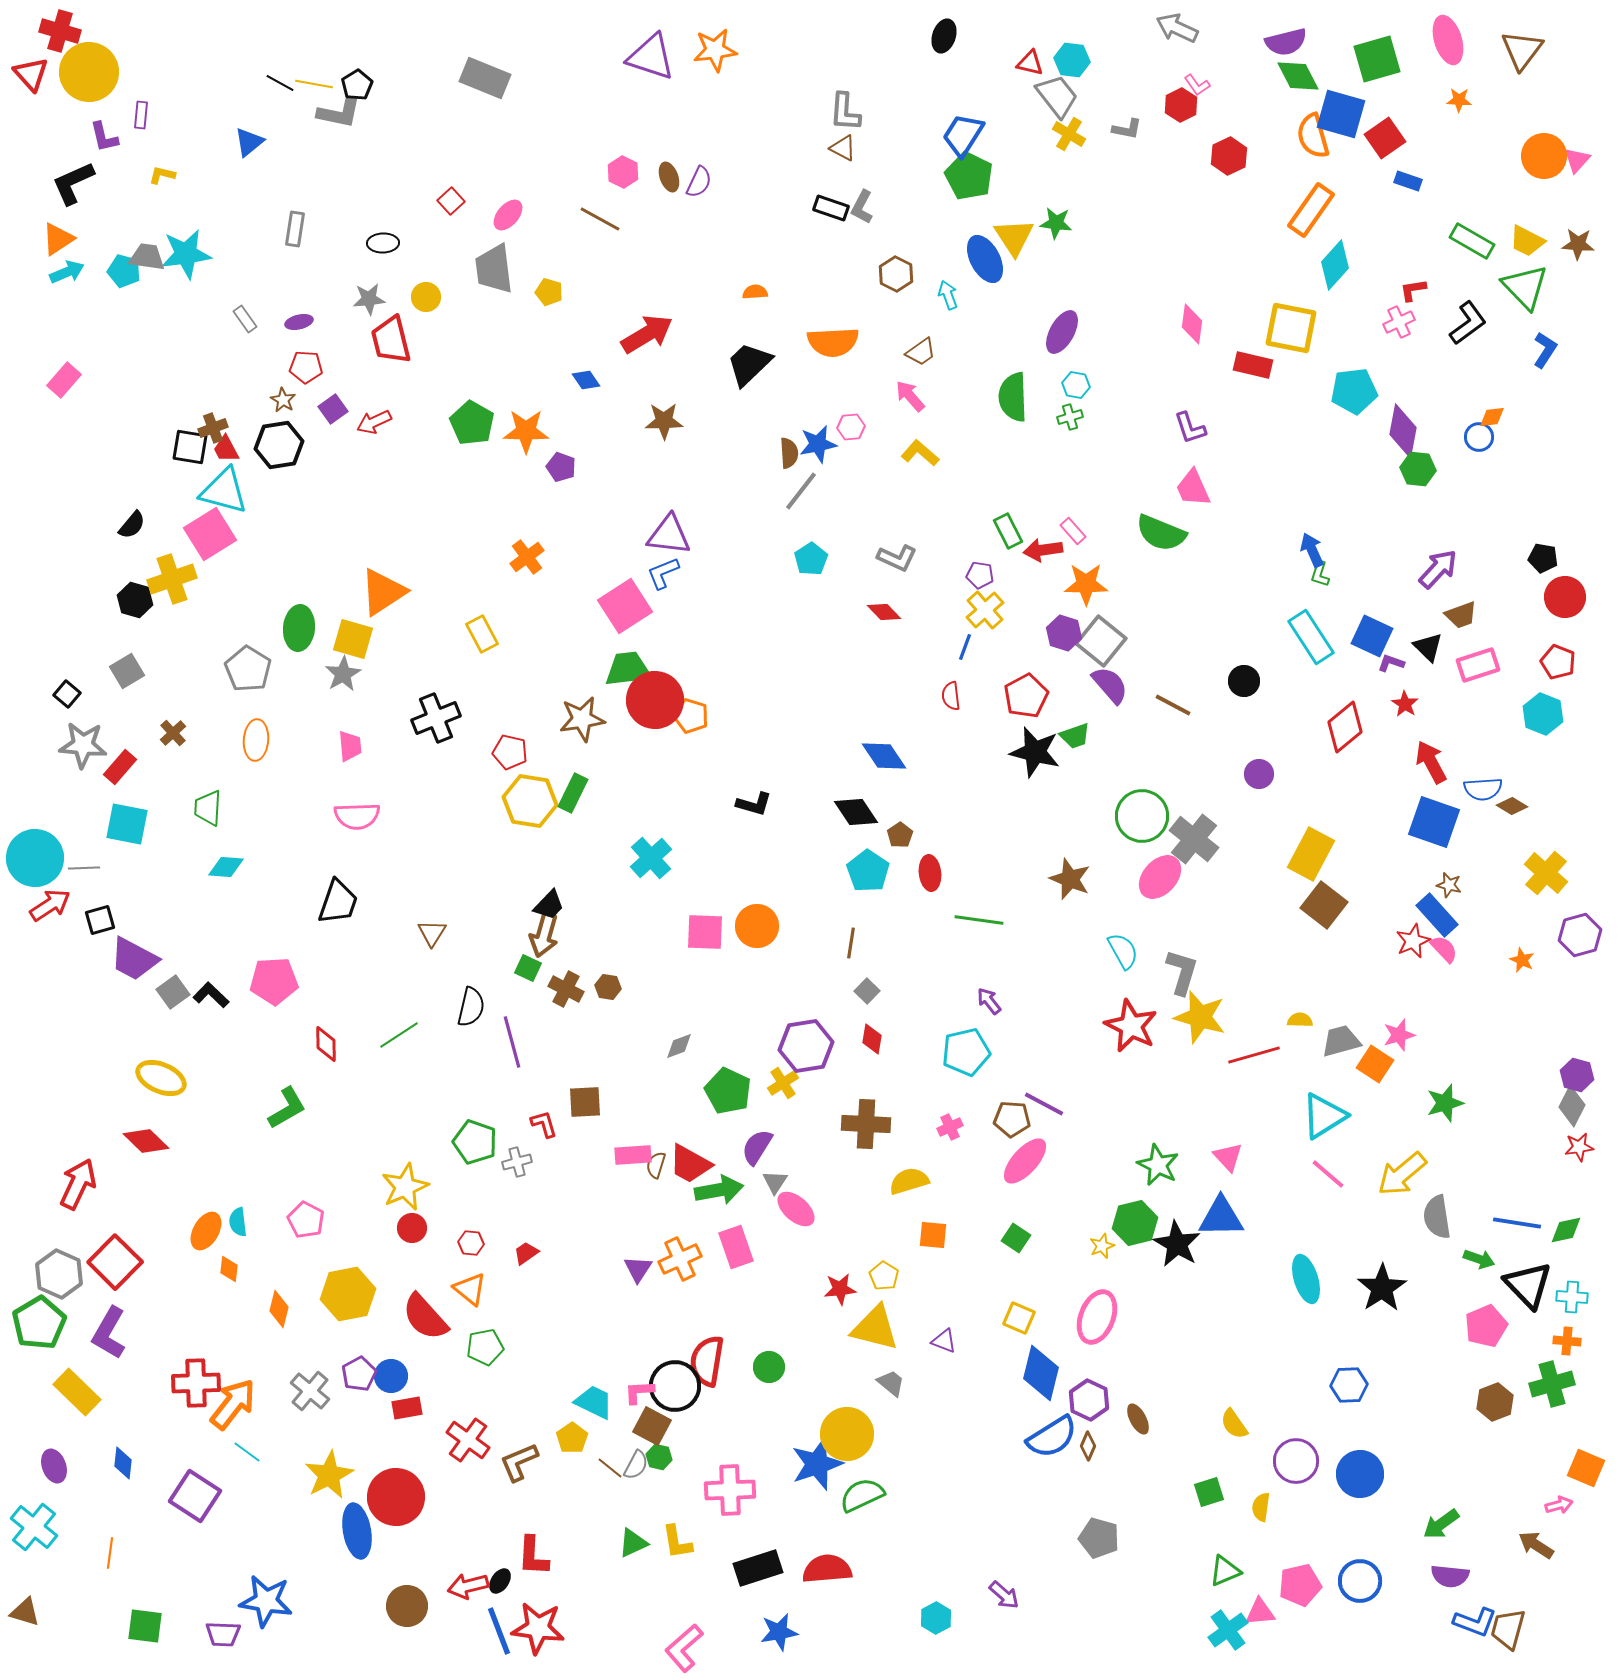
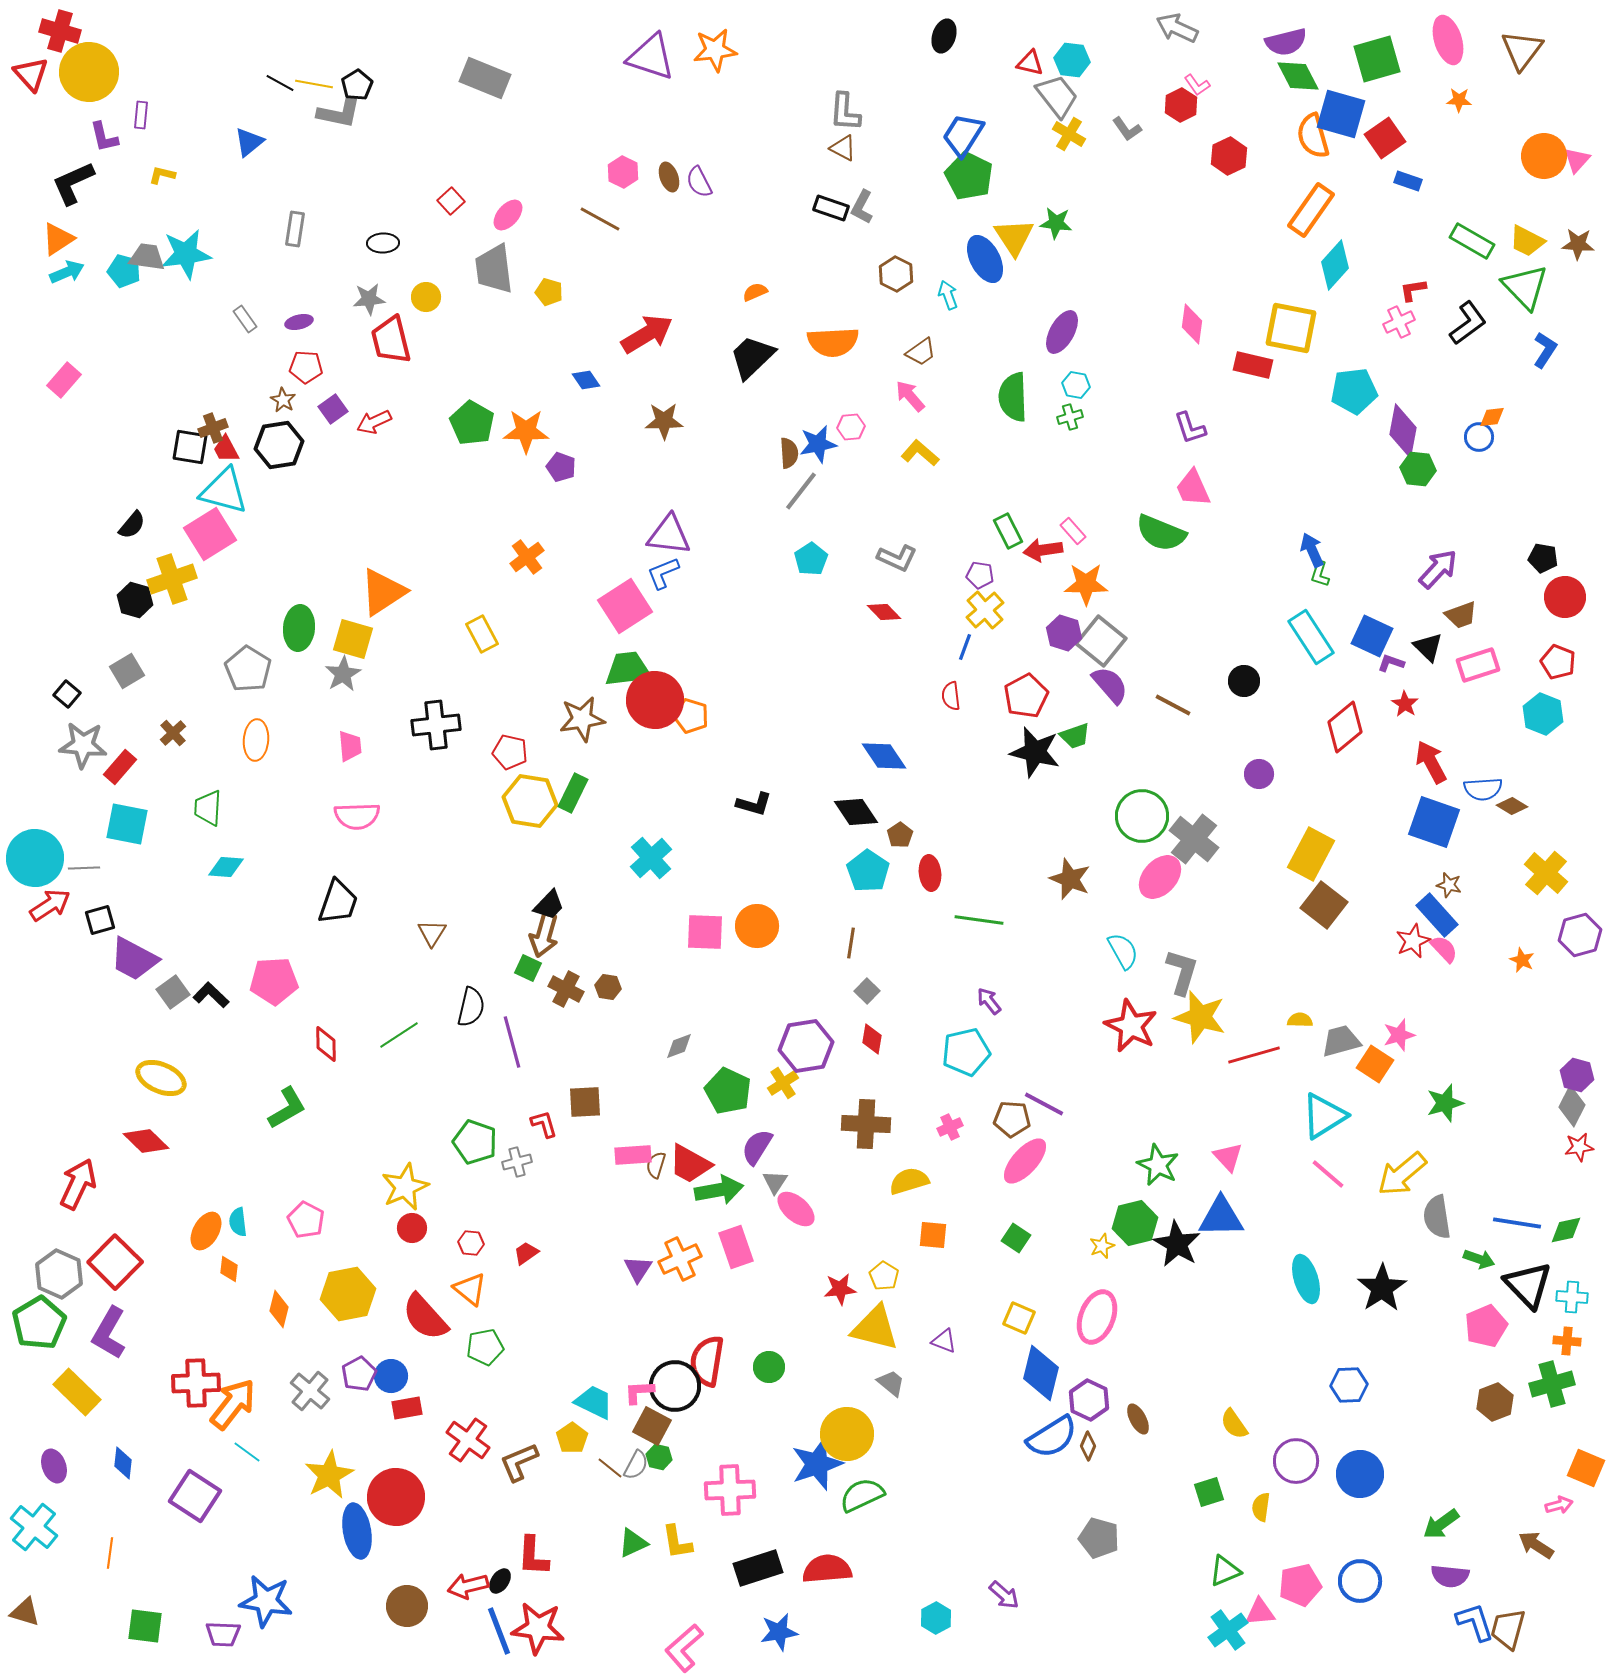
gray L-shape at (1127, 129): rotated 44 degrees clockwise
purple semicircle at (699, 182): rotated 128 degrees clockwise
orange semicircle at (755, 292): rotated 20 degrees counterclockwise
black trapezoid at (749, 364): moved 3 px right, 7 px up
black cross at (436, 718): moved 7 px down; rotated 15 degrees clockwise
blue L-shape at (1475, 1622): rotated 129 degrees counterclockwise
